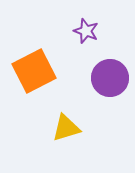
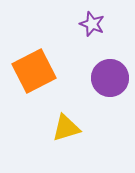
purple star: moved 6 px right, 7 px up
